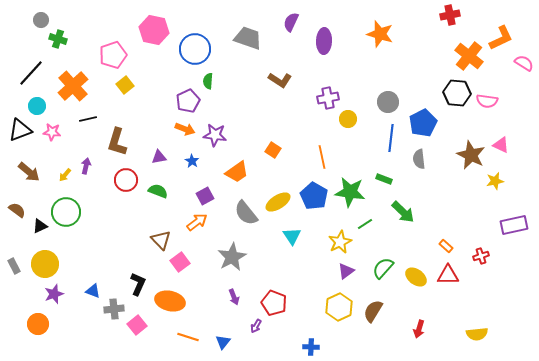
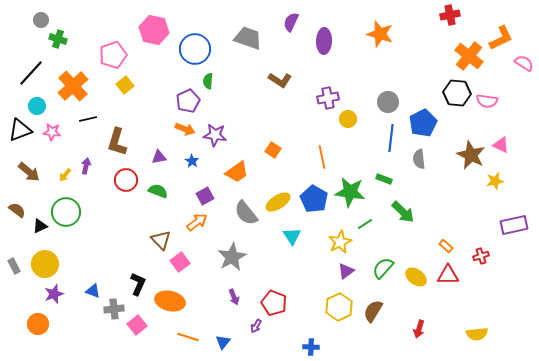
blue pentagon at (314, 196): moved 3 px down
